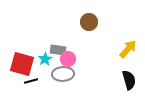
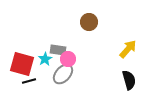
gray ellipse: rotated 45 degrees counterclockwise
black line: moved 2 px left
